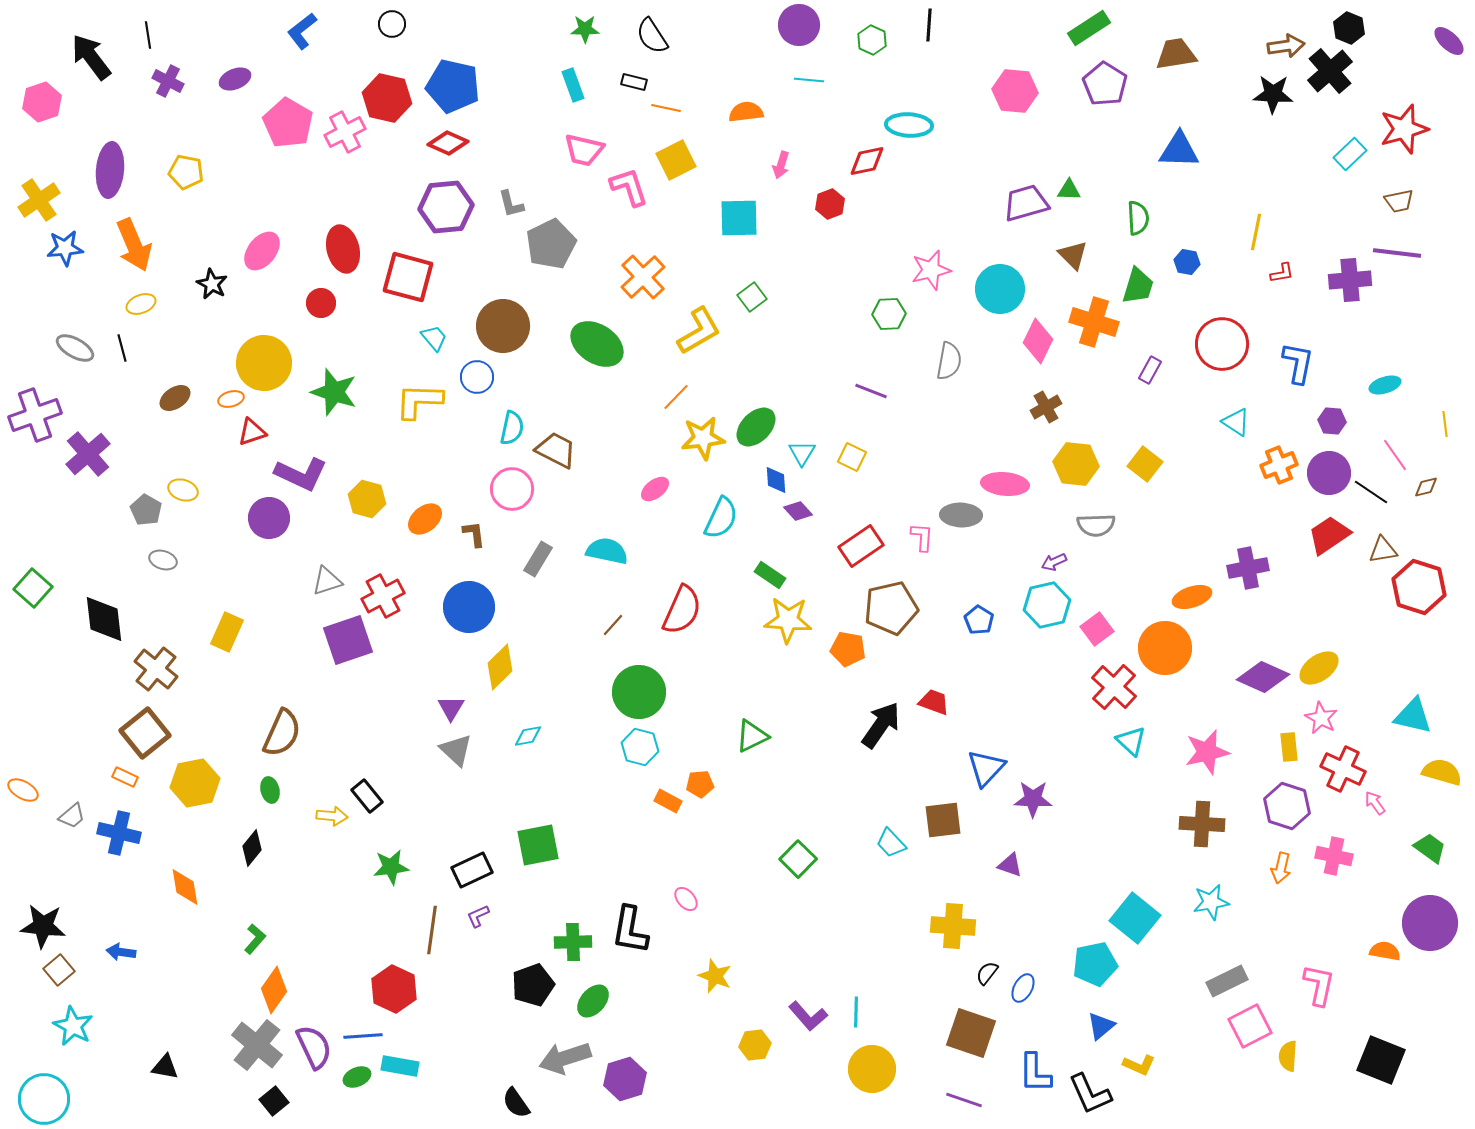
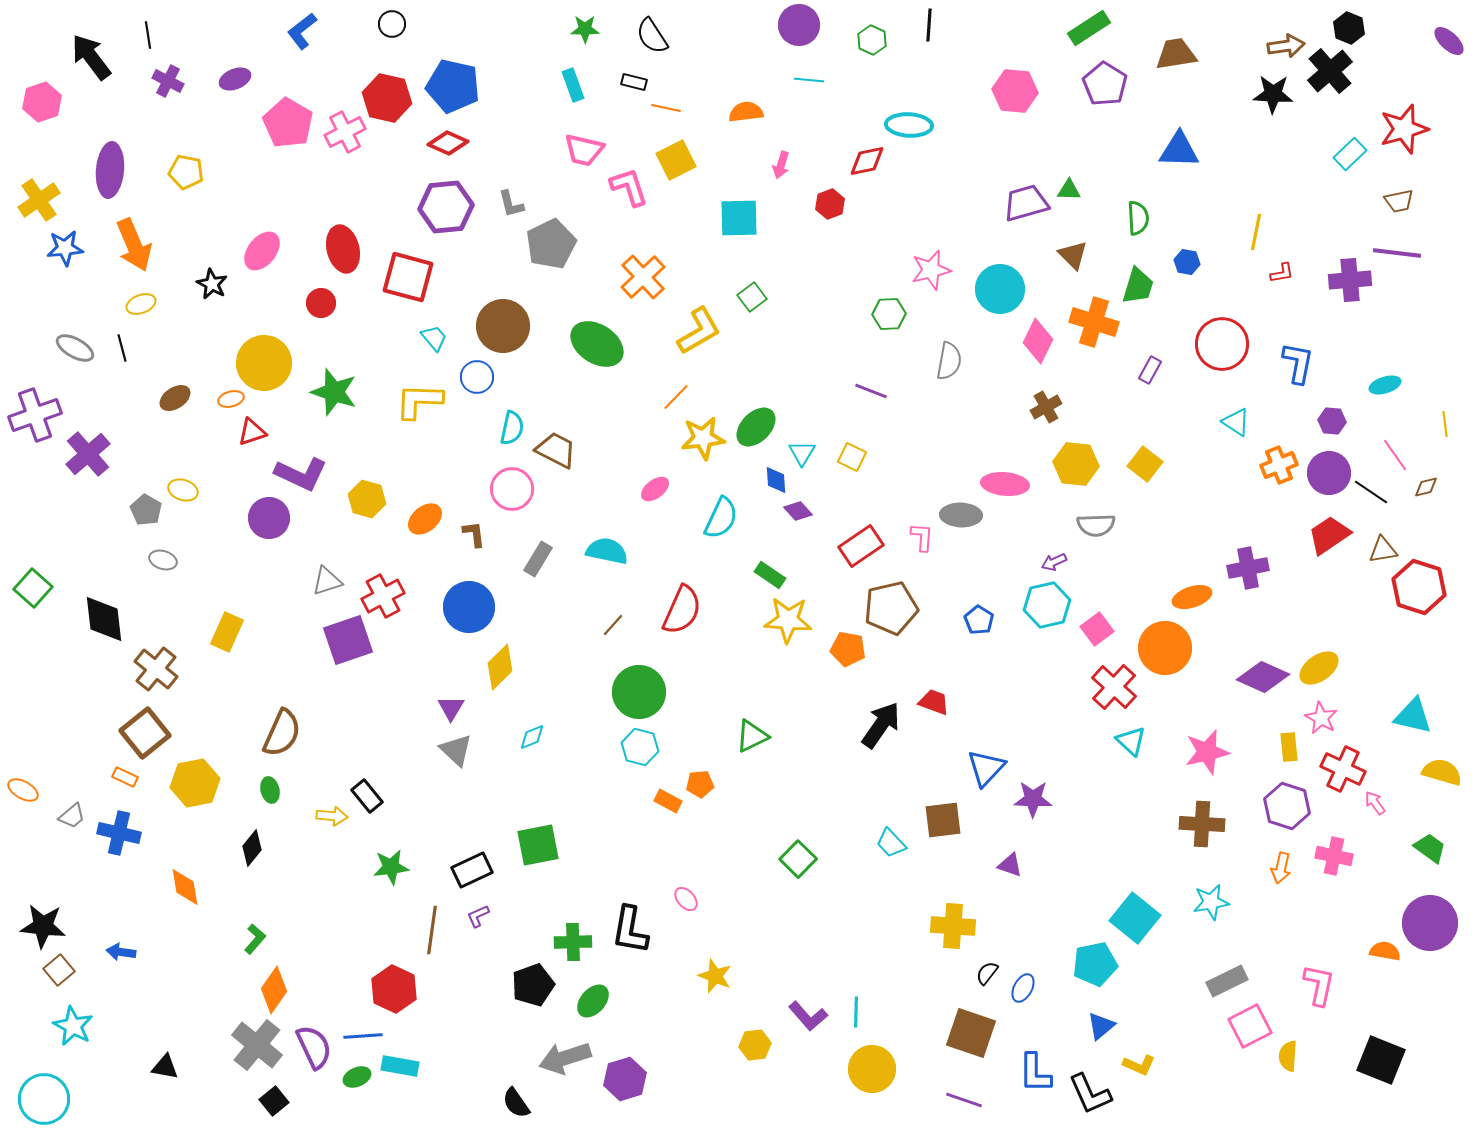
cyan diamond at (528, 736): moved 4 px right, 1 px down; rotated 12 degrees counterclockwise
